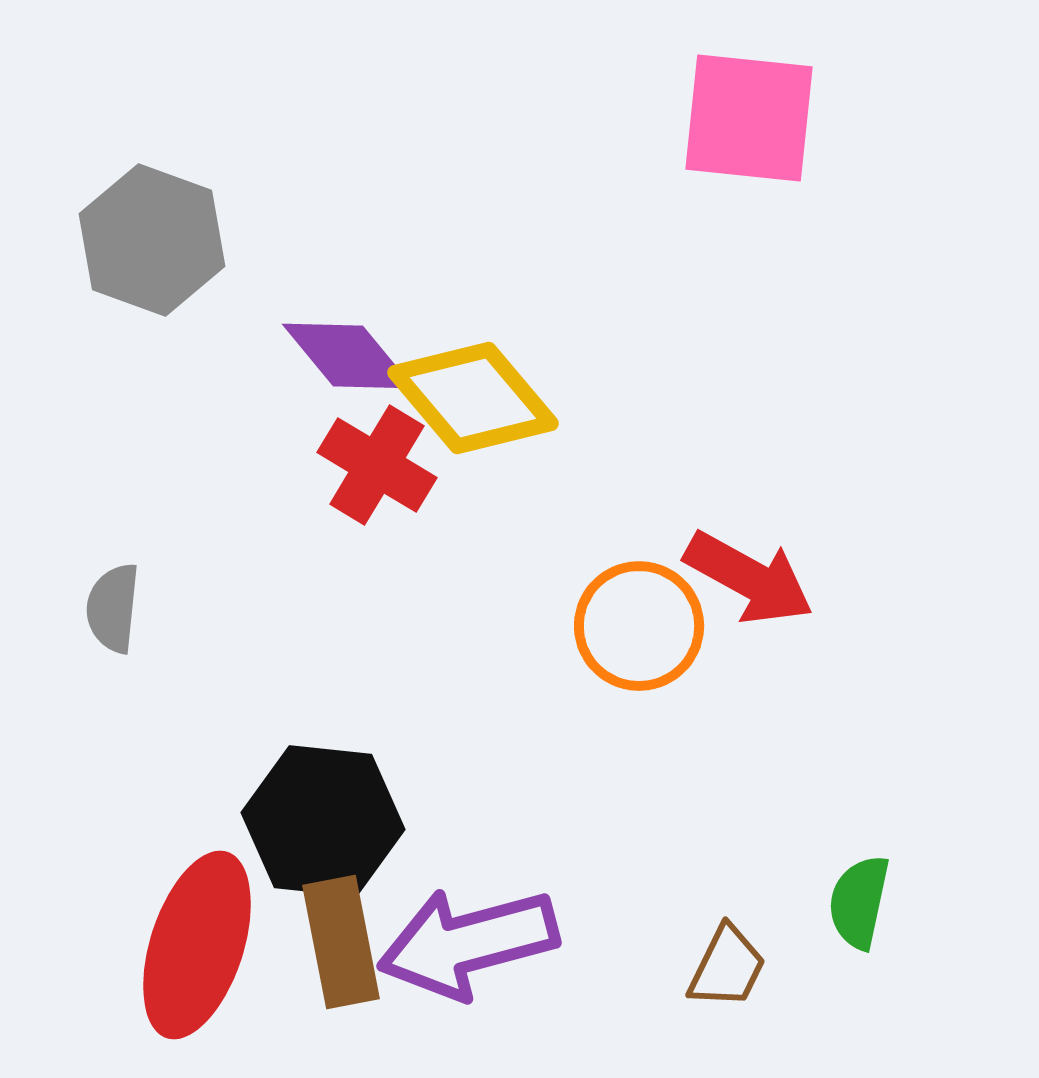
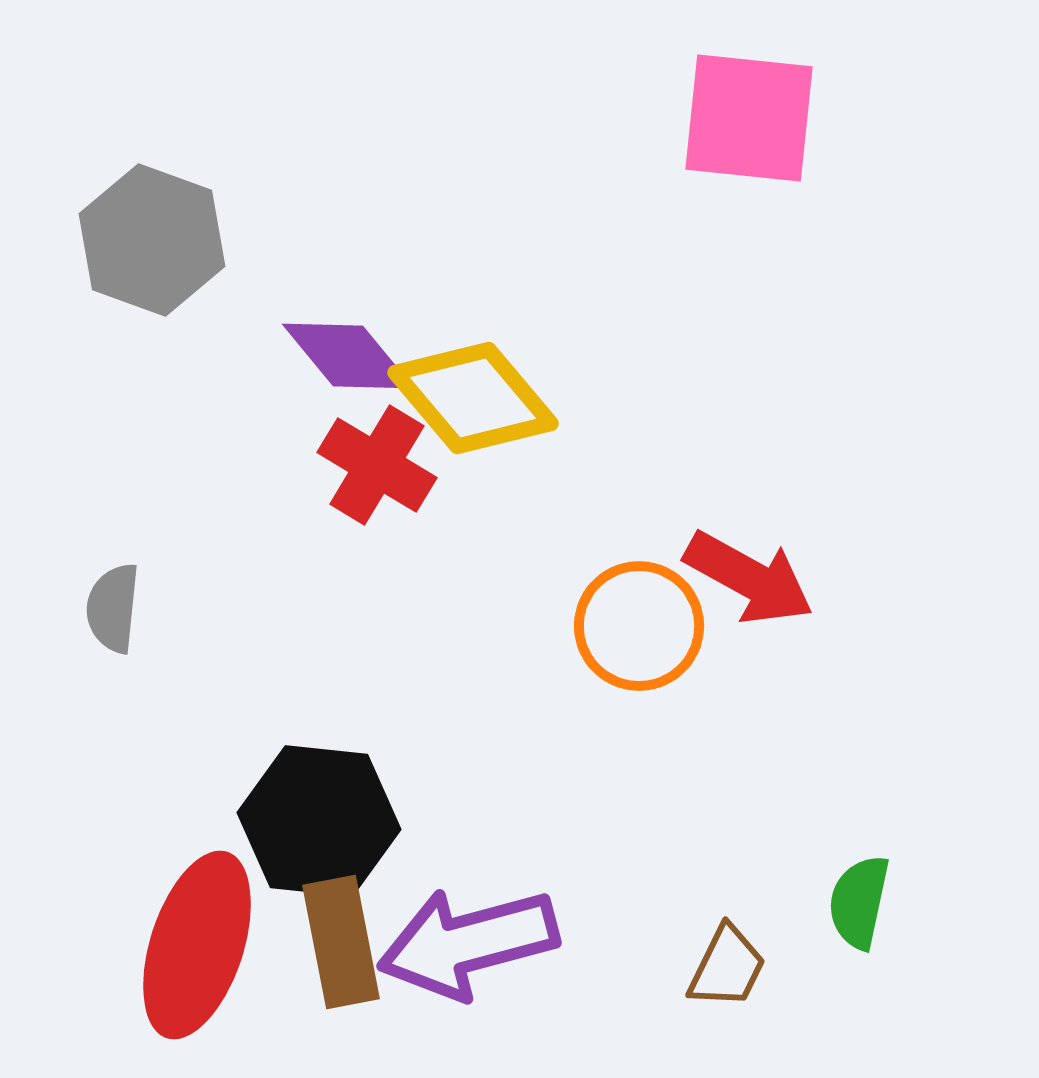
black hexagon: moved 4 px left
